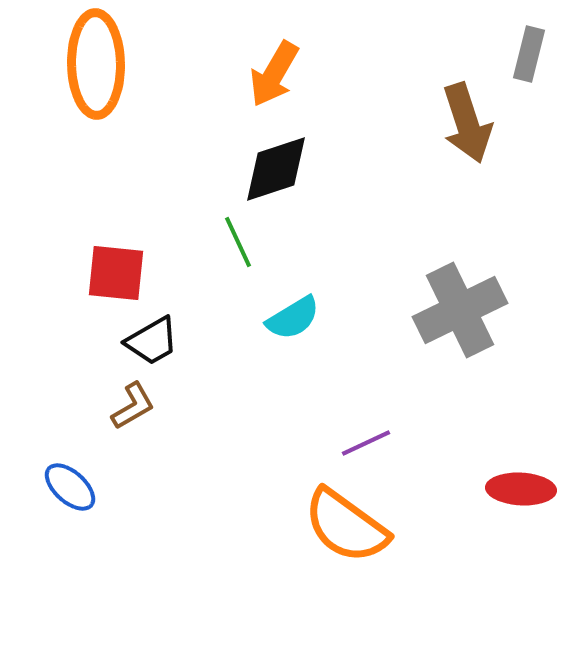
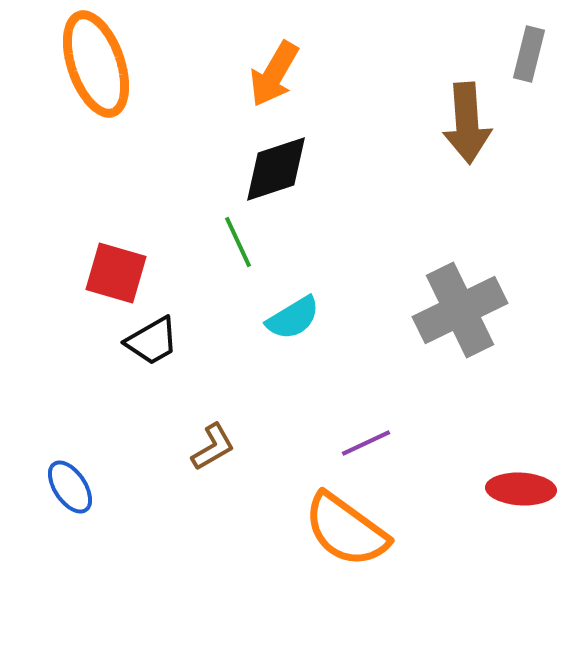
orange ellipse: rotated 18 degrees counterclockwise
brown arrow: rotated 14 degrees clockwise
red square: rotated 10 degrees clockwise
brown L-shape: moved 80 px right, 41 px down
blue ellipse: rotated 14 degrees clockwise
orange semicircle: moved 4 px down
